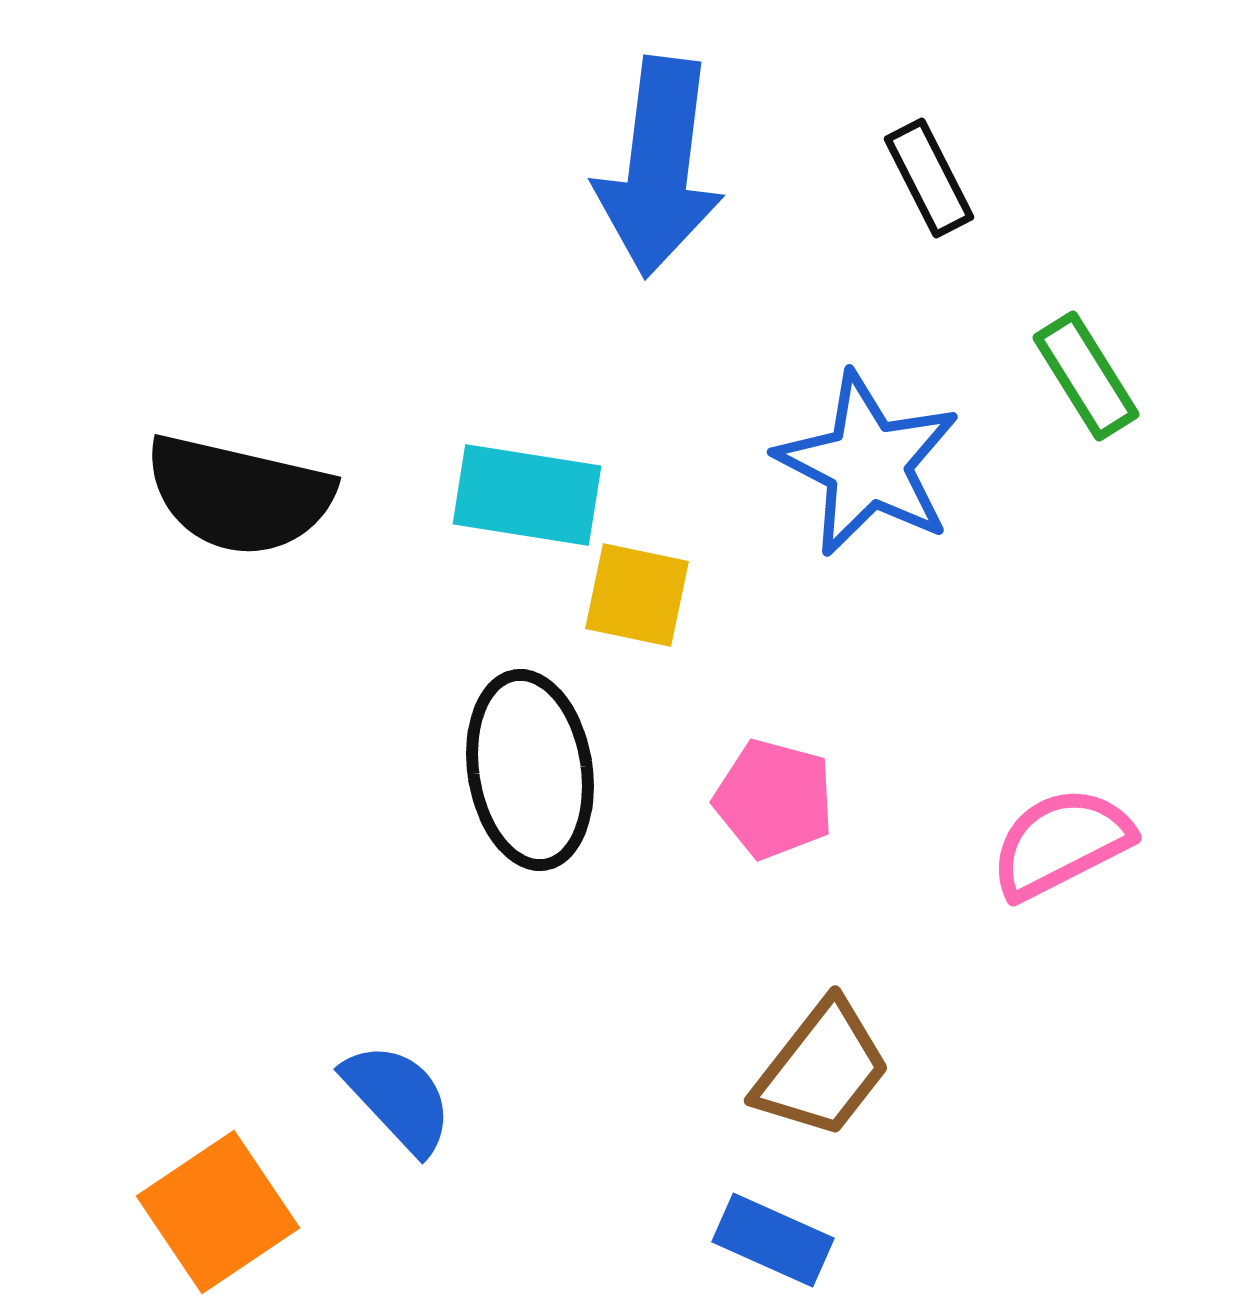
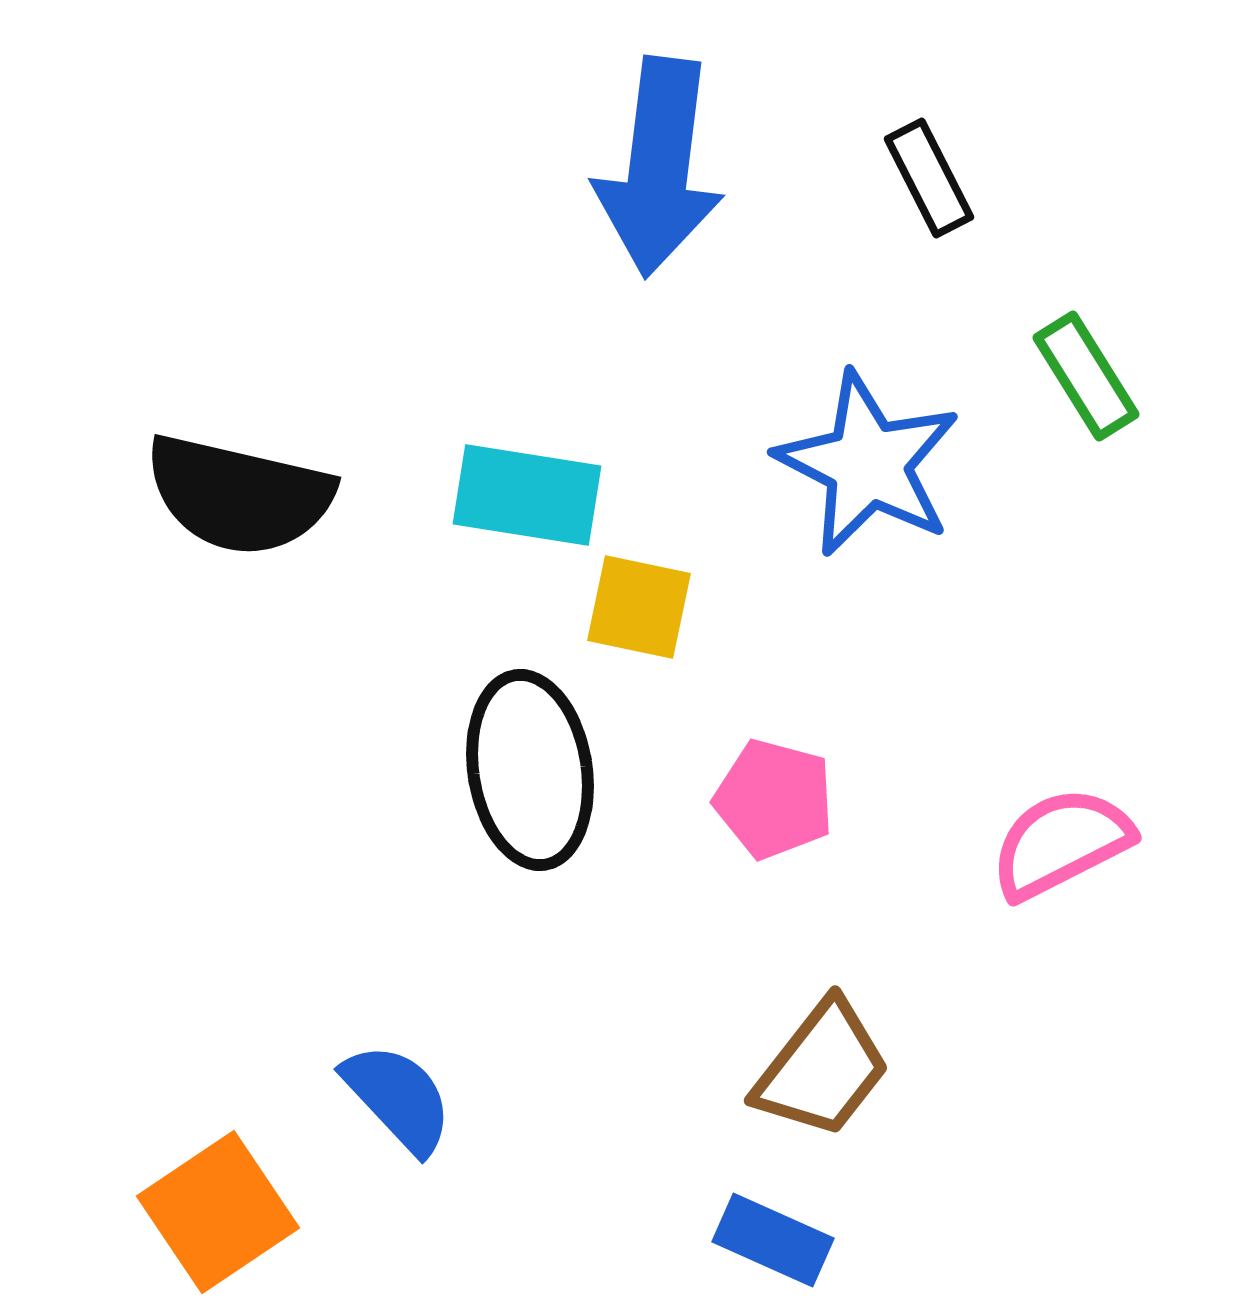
yellow square: moved 2 px right, 12 px down
